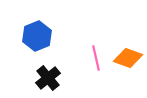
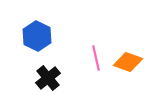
blue hexagon: rotated 12 degrees counterclockwise
orange diamond: moved 4 px down
